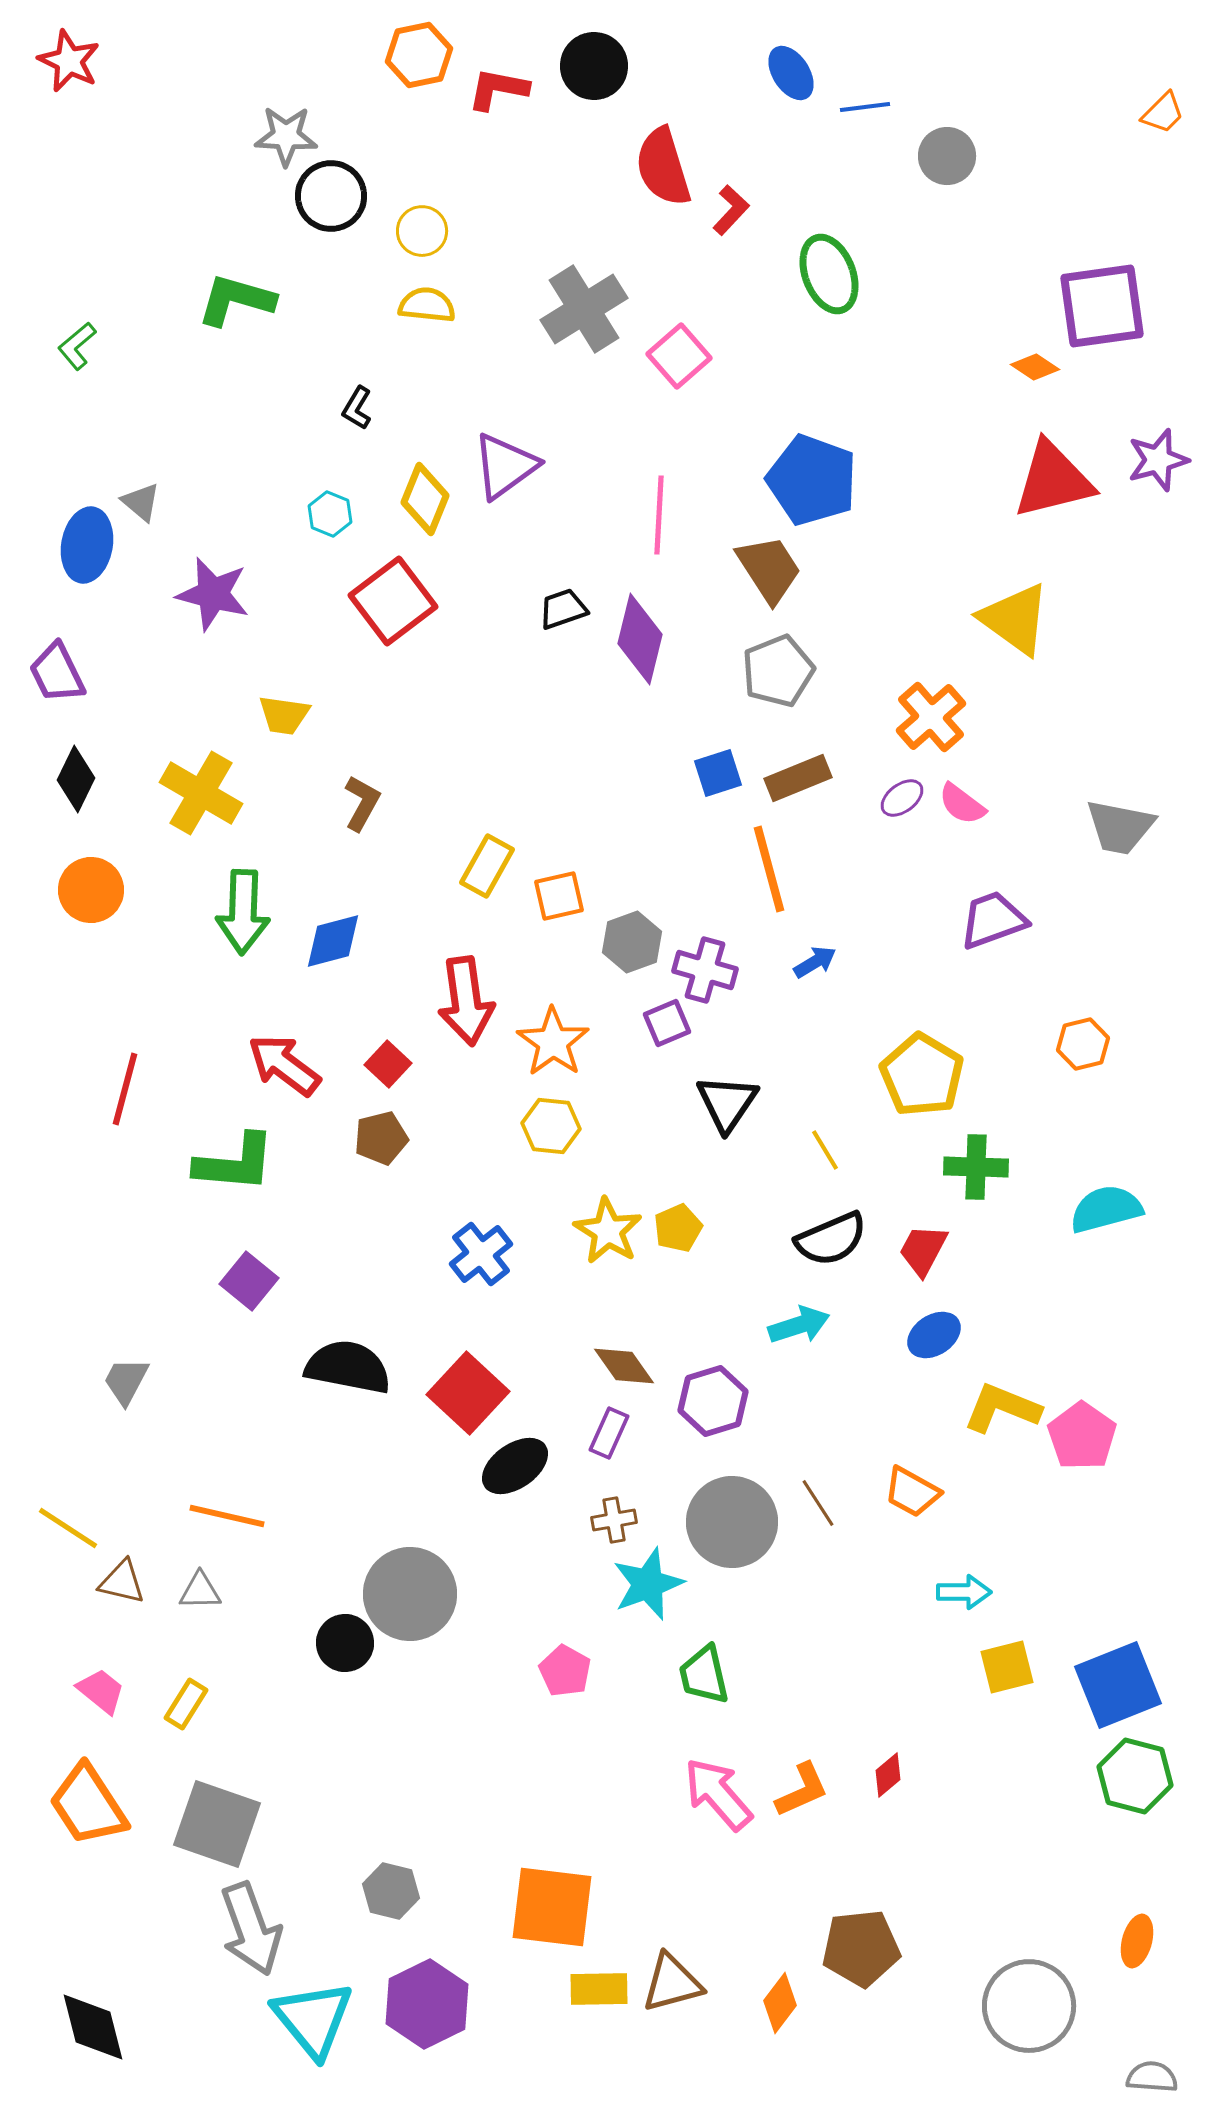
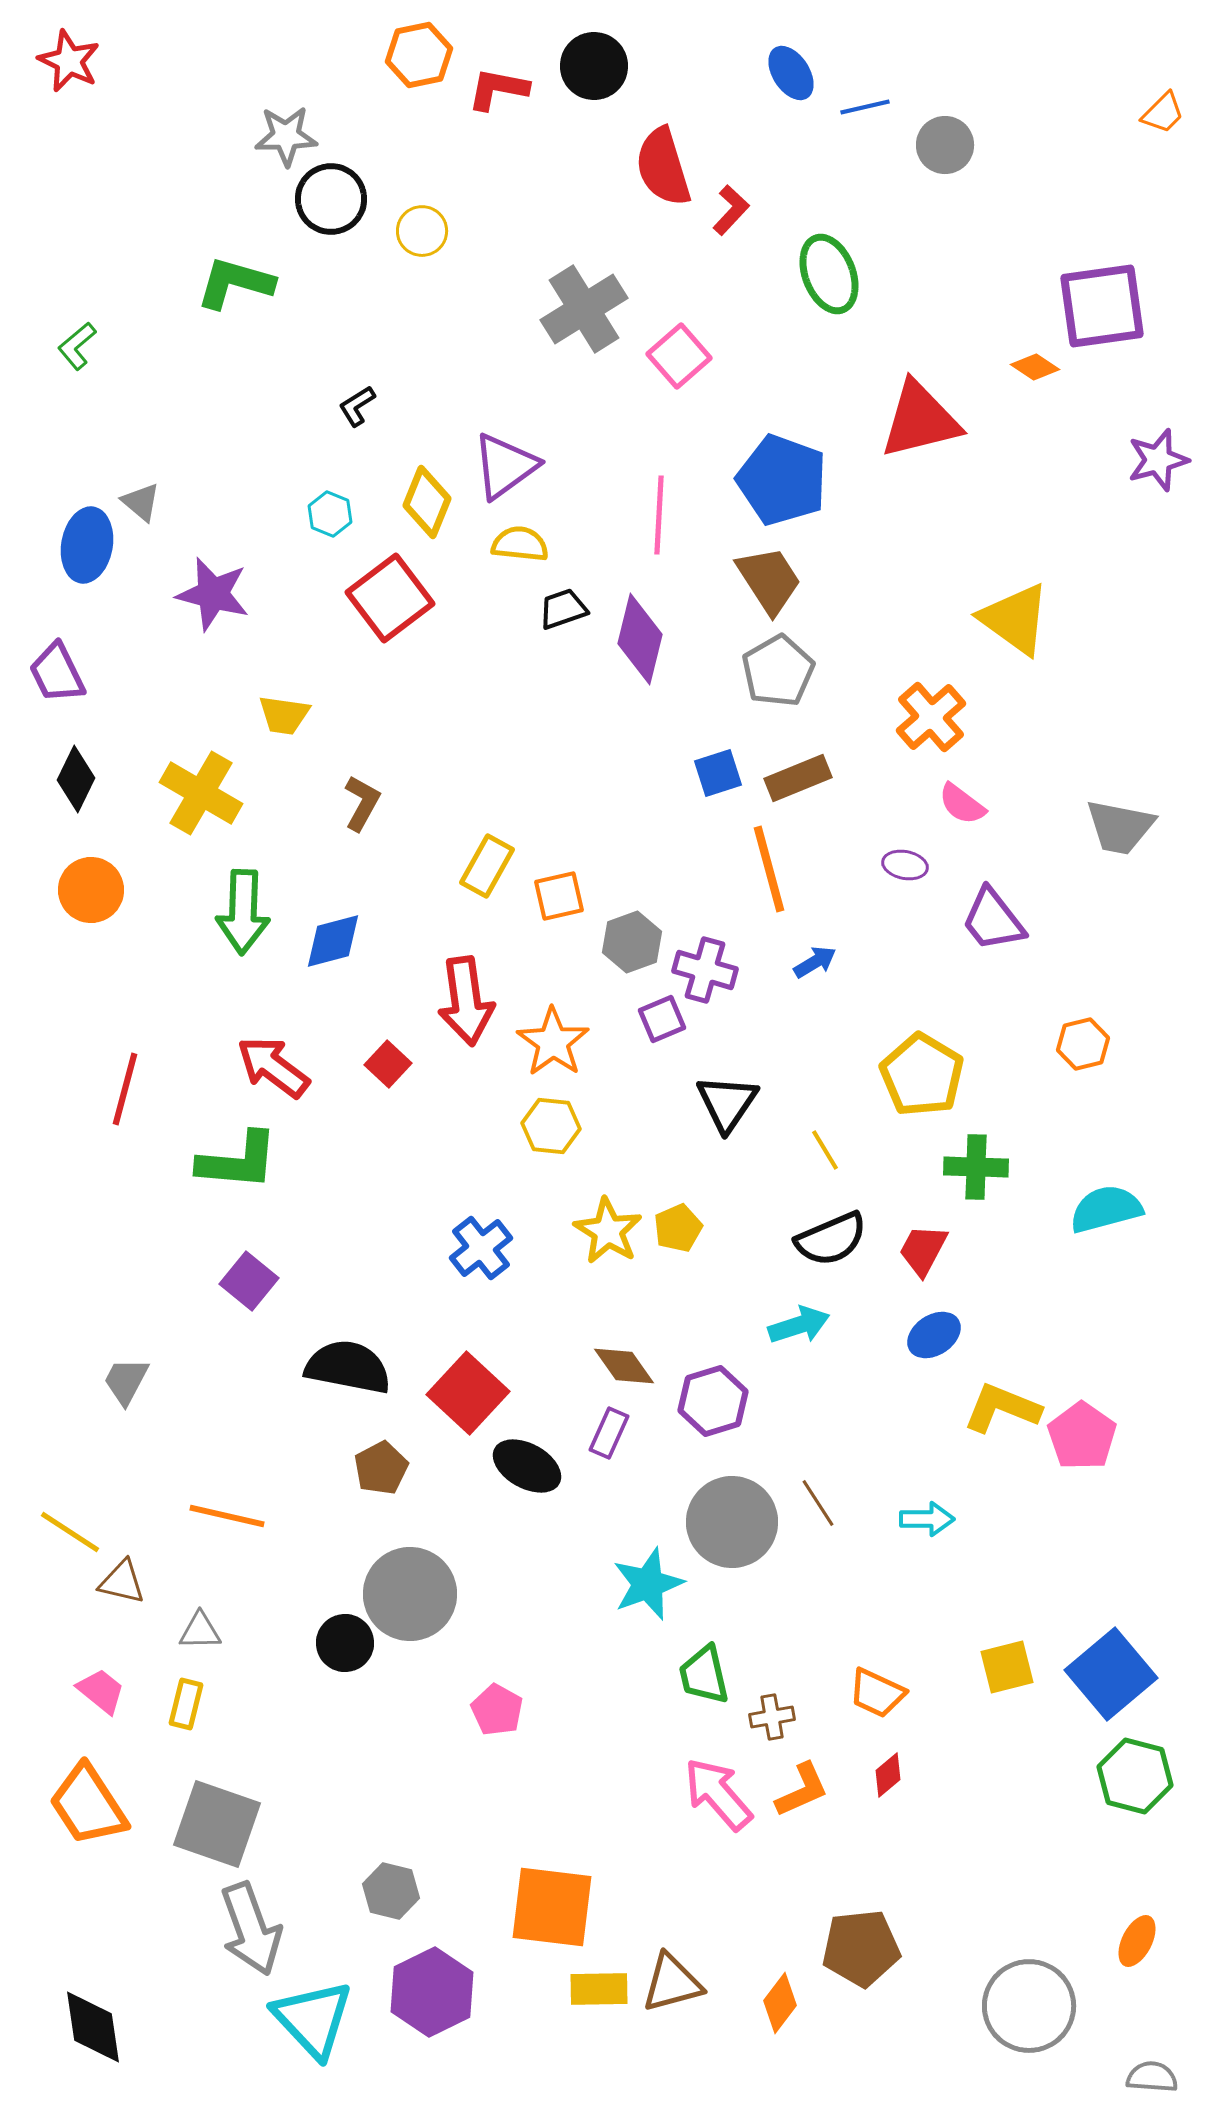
blue line at (865, 107): rotated 6 degrees counterclockwise
gray star at (286, 136): rotated 4 degrees counterclockwise
gray circle at (947, 156): moved 2 px left, 11 px up
black circle at (331, 196): moved 3 px down
green L-shape at (236, 300): moved 1 px left, 17 px up
yellow semicircle at (427, 305): moved 93 px right, 239 px down
black L-shape at (357, 408): moved 2 px up; rotated 27 degrees clockwise
blue pentagon at (812, 480): moved 30 px left
red triangle at (1053, 480): moved 133 px left, 60 px up
yellow diamond at (425, 499): moved 2 px right, 3 px down
brown trapezoid at (769, 569): moved 11 px down
red square at (393, 601): moved 3 px left, 3 px up
gray pentagon at (778, 671): rotated 8 degrees counterclockwise
purple ellipse at (902, 798): moved 3 px right, 67 px down; rotated 48 degrees clockwise
purple trapezoid at (993, 920): rotated 108 degrees counterclockwise
purple square at (667, 1023): moved 5 px left, 4 px up
red arrow at (284, 1065): moved 11 px left, 2 px down
brown pentagon at (381, 1138): moved 330 px down; rotated 14 degrees counterclockwise
green L-shape at (235, 1163): moved 3 px right, 2 px up
blue cross at (481, 1254): moved 6 px up
black ellipse at (515, 1466): moved 12 px right; rotated 64 degrees clockwise
orange trapezoid at (912, 1492): moved 35 px left, 201 px down; rotated 4 degrees counterclockwise
brown cross at (614, 1520): moved 158 px right, 197 px down
yellow line at (68, 1528): moved 2 px right, 4 px down
gray triangle at (200, 1591): moved 40 px down
cyan arrow at (964, 1592): moved 37 px left, 73 px up
pink pentagon at (565, 1671): moved 68 px left, 39 px down
blue square at (1118, 1685): moved 7 px left, 11 px up; rotated 18 degrees counterclockwise
yellow rectangle at (186, 1704): rotated 18 degrees counterclockwise
orange ellipse at (1137, 1941): rotated 12 degrees clockwise
purple hexagon at (427, 2004): moved 5 px right, 12 px up
cyan triangle at (313, 2019): rotated 4 degrees counterclockwise
black diamond at (93, 2027): rotated 6 degrees clockwise
